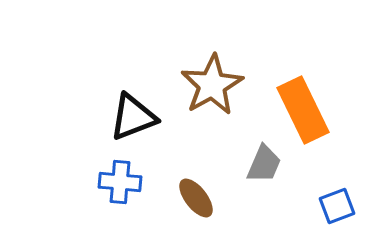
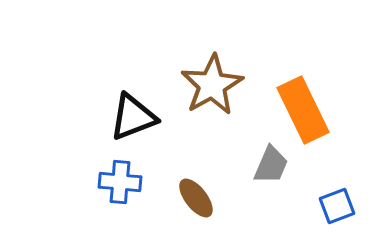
gray trapezoid: moved 7 px right, 1 px down
